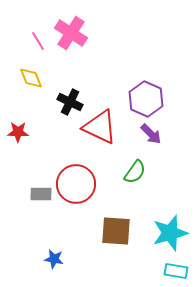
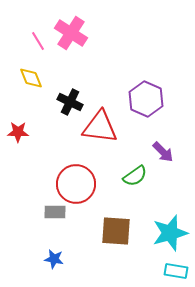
red triangle: rotated 18 degrees counterclockwise
purple arrow: moved 12 px right, 18 px down
green semicircle: moved 4 px down; rotated 20 degrees clockwise
gray rectangle: moved 14 px right, 18 px down
